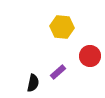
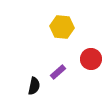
red circle: moved 1 px right, 3 px down
black semicircle: moved 1 px right, 3 px down
